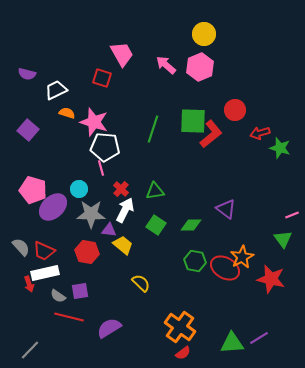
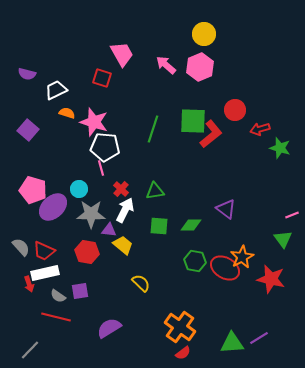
red arrow at (260, 133): moved 4 px up
green square at (156, 225): moved 3 px right, 1 px down; rotated 30 degrees counterclockwise
red line at (69, 317): moved 13 px left
